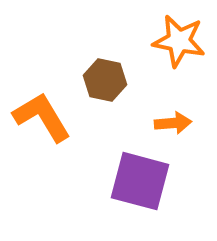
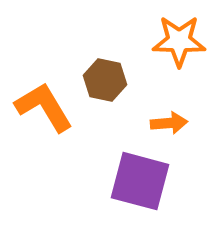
orange star: rotated 10 degrees counterclockwise
orange L-shape: moved 2 px right, 10 px up
orange arrow: moved 4 px left
